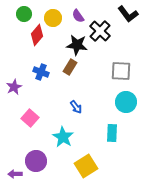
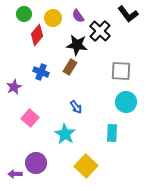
cyan star: moved 2 px right, 3 px up
purple circle: moved 2 px down
yellow square: rotated 15 degrees counterclockwise
